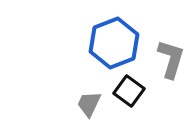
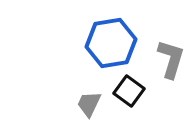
blue hexagon: moved 3 px left; rotated 12 degrees clockwise
